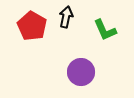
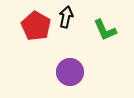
red pentagon: moved 4 px right
purple circle: moved 11 px left
